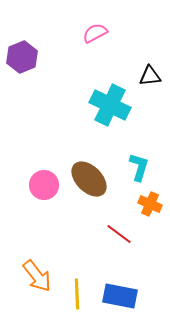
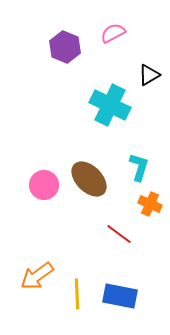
pink semicircle: moved 18 px right
purple hexagon: moved 43 px right, 10 px up; rotated 16 degrees counterclockwise
black triangle: moved 1 px left, 1 px up; rotated 25 degrees counterclockwise
orange arrow: rotated 92 degrees clockwise
